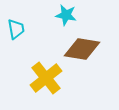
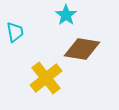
cyan star: rotated 25 degrees clockwise
cyan trapezoid: moved 1 px left, 3 px down
